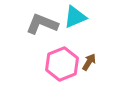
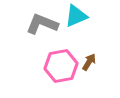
cyan triangle: moved 1 px right, 1 px up
pink hexagon: moved 1 px left, 2 px down; rotated 12 degrees clockwise
